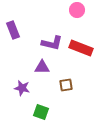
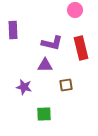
pink circle: moved 2 px left
purple rectangle: rotated 18 degrees clockwise
red rectangle: rotated 55 degrees clockwise
purple triangle: moved 3 px right, 2 px up
purple star: moved 2 px right, 1 px up
green square: moved 3 px right, 2 px down; rotated 21 degrees counterclockwise
